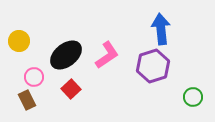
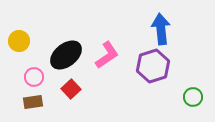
brown rectangle: moved 6 px right, 2 px down; rotated 72 degrees counterclockwise
